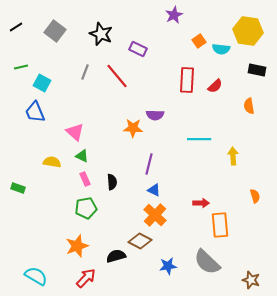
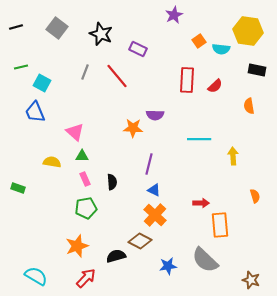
black line at (16, 27): rotated 16 degrees clockwise
gray square at (55, 31): moved 2 px right, 3 px up
green triangle at (82, 156): rotated 24 degrees counterclockwise
gray semicircle at (207, 262): moved 2 px left, 2 px up
